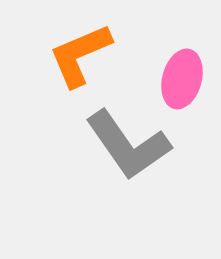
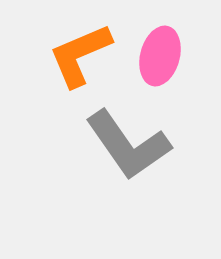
pink ellipse: moved 22 px left, 23 px up
